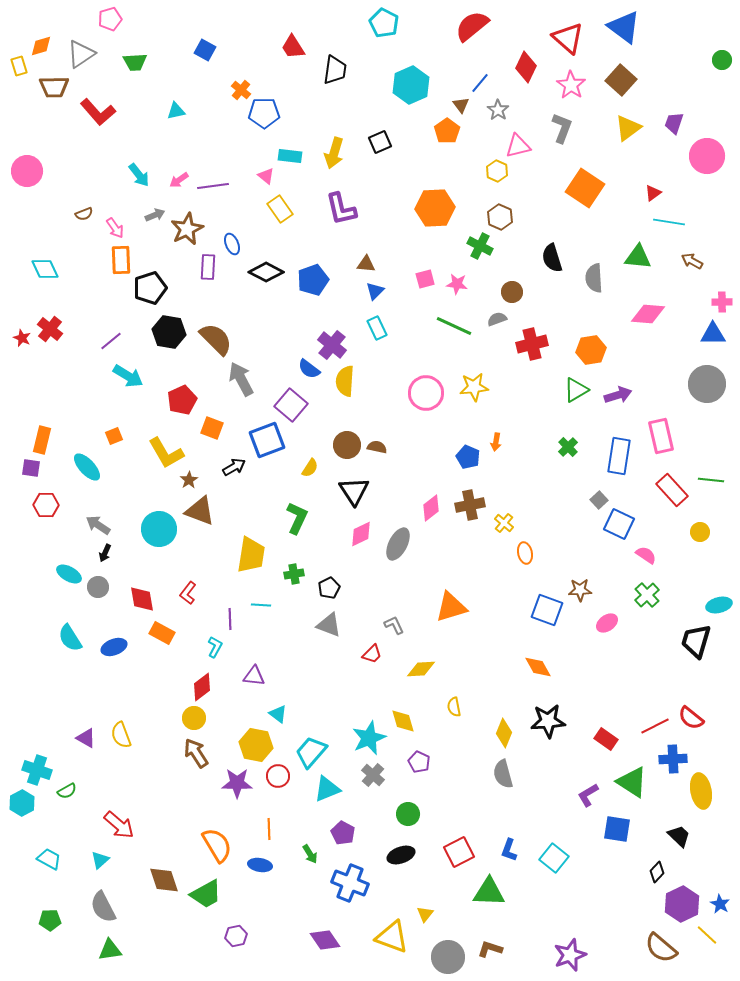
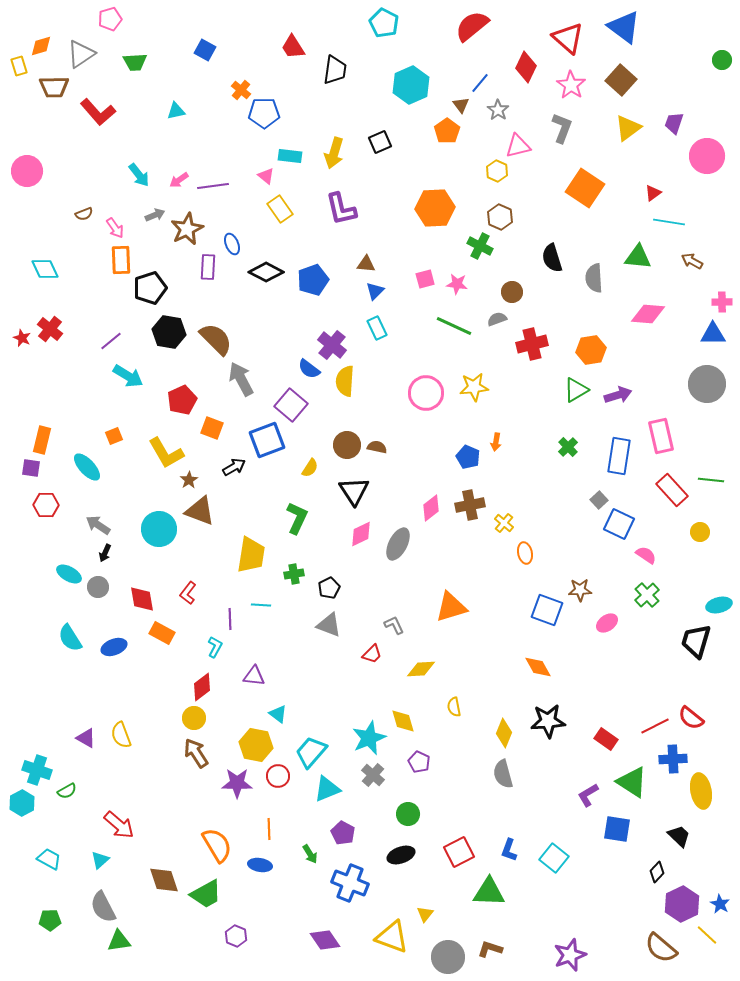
purple hexagon at (236, 936): rotated 25 degrees counterclockwise
green triangle at (110, 950): moved 9 px right, 9 px up
